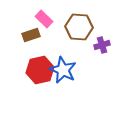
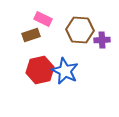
pink rectangle: moved 1 px left; rotated 18 degrees counterclockwise
brown hexagon: moved 1 px right, 3 px down
purple cross: moved 5 px up; rotated 14 degrees clockwise
blue star: moved 2 px right, 1 px down
